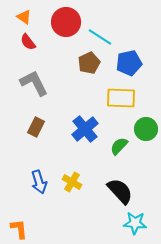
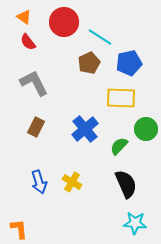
red circle: moved 2 px left
black semicircle: moved 6 px right, 7 px up; rotated 20 degrees clockwise
